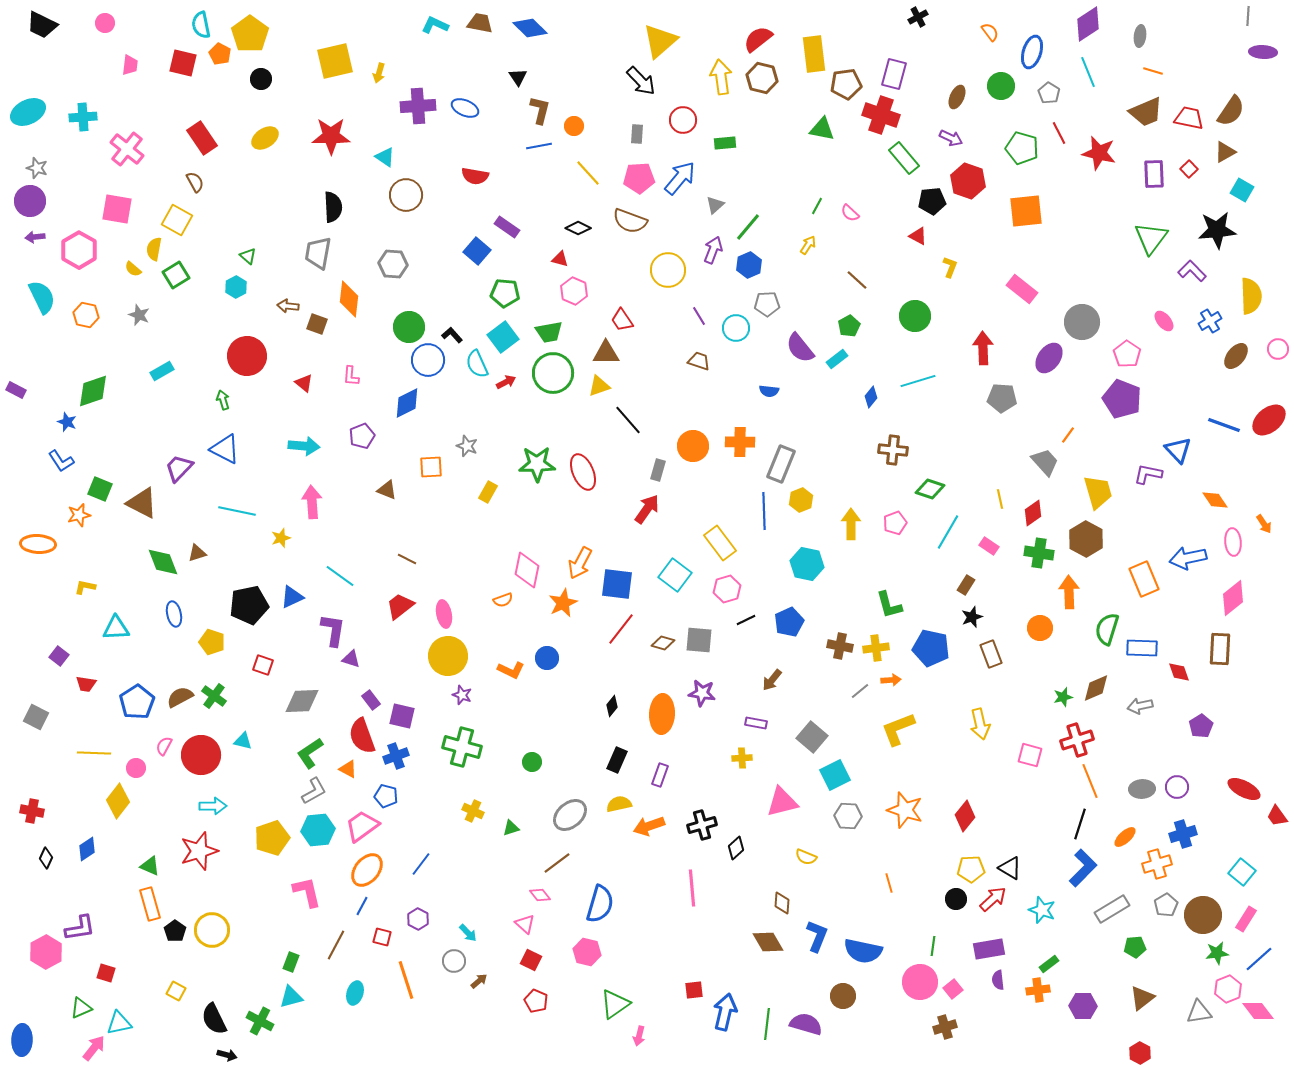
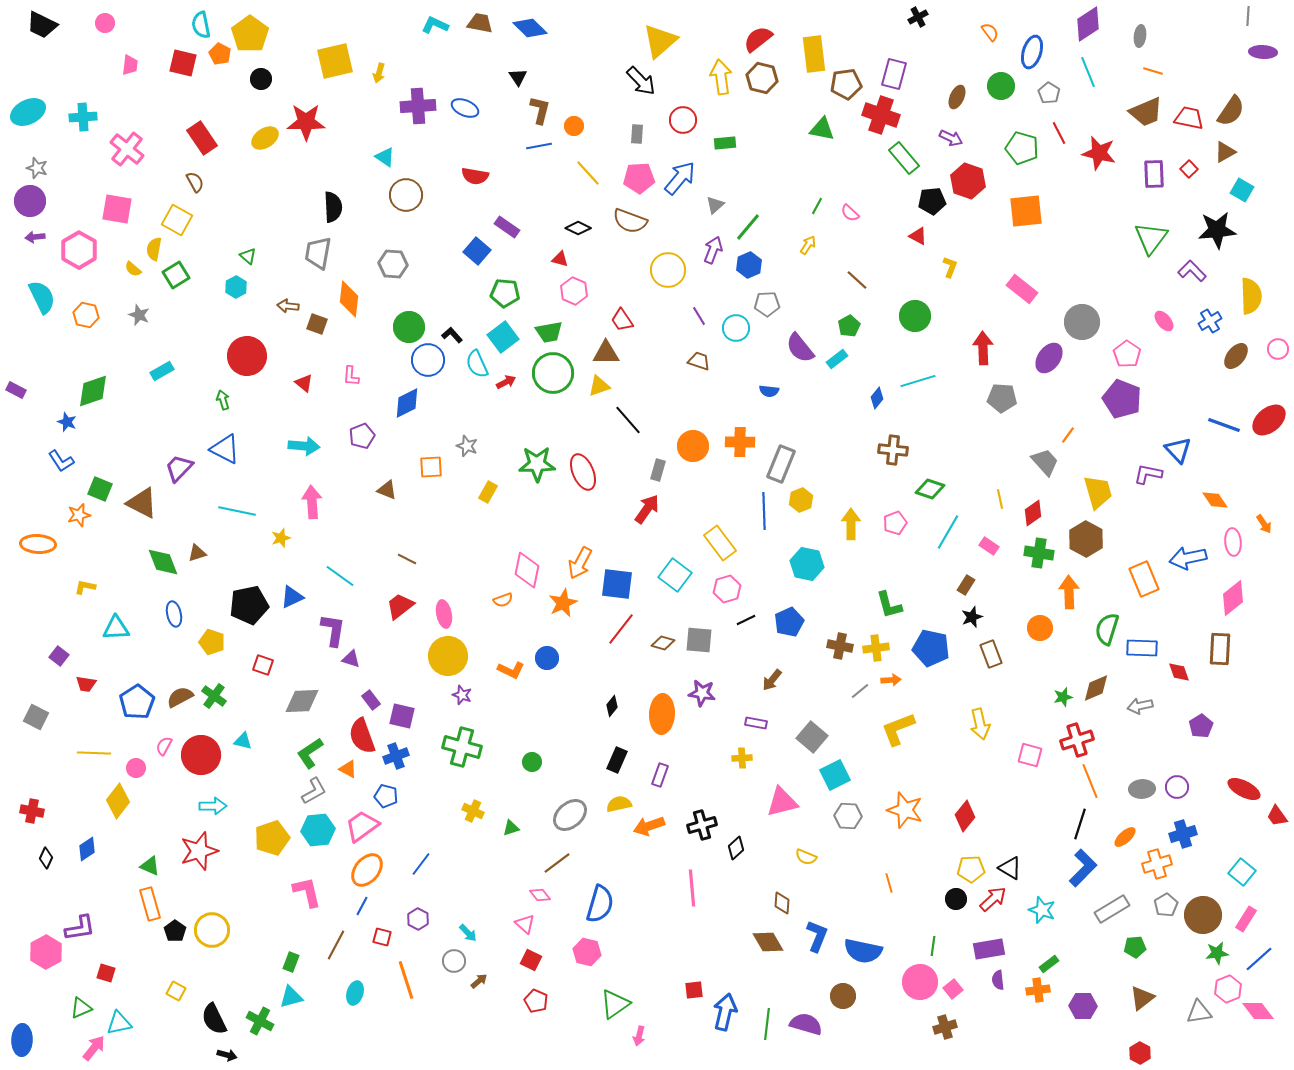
red star at (331, 136): moved 25 px left, 14 px up
blue diamond at (871, 397): moved 6 px right, 1 px down
